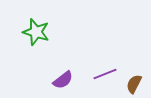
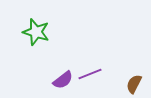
purple line: moved 15 px left
